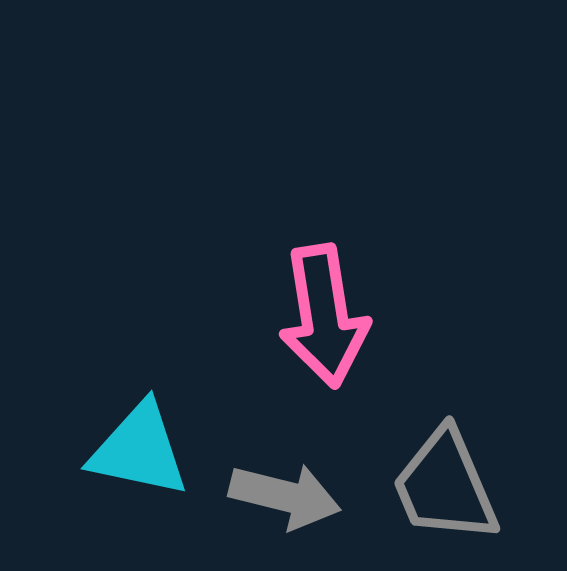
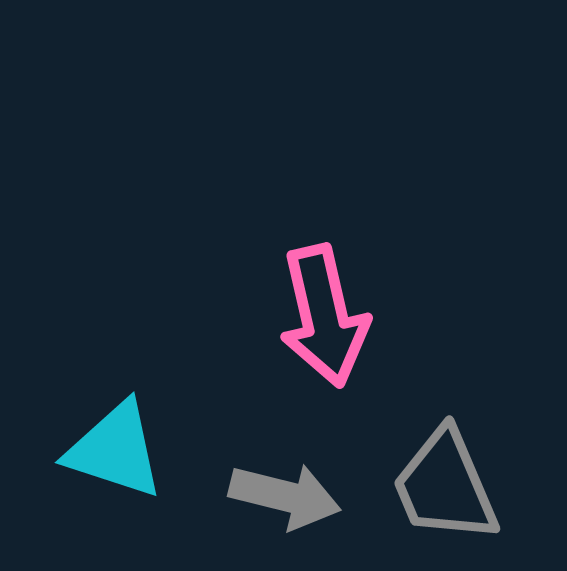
pink arrow: rotated 4 degrees counterclockwise
cyan triangle: moved 24 px left; rotated 6 degrees clockwise
